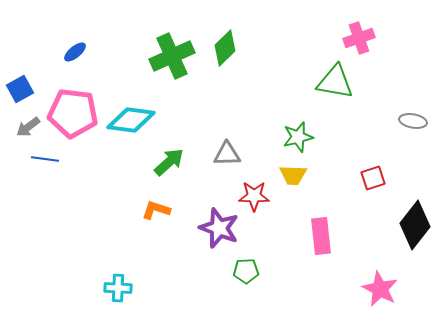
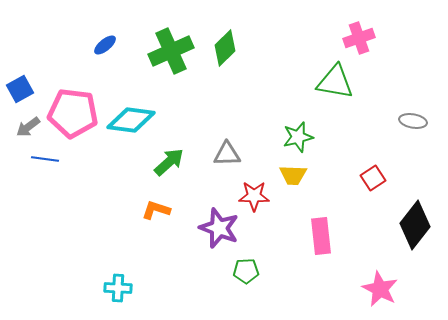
blue ellipse: moved 30 px right, 7 px up
green cross: moved 1 px left, 5 px up
red square: rotated 15 degrees counterclockwise
